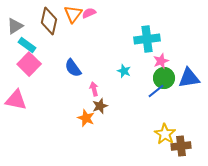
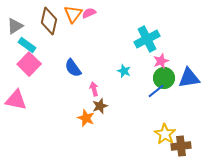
cyan cross: rotated 20 degrees counterclockwise
